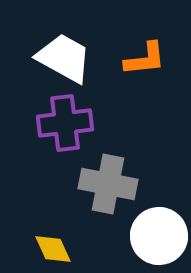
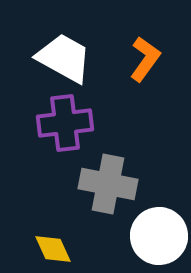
orange L-shape: rotated 48 degrees counterclockwise
